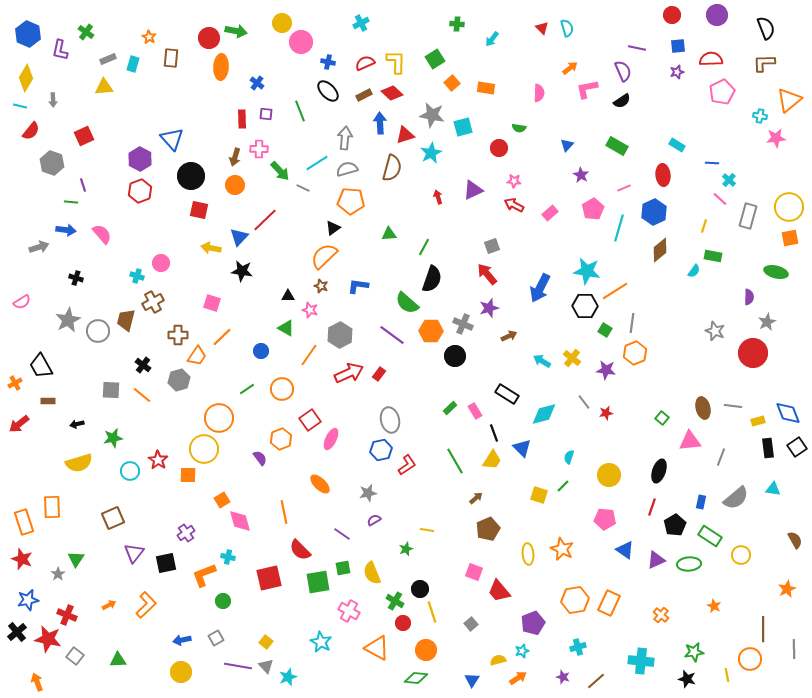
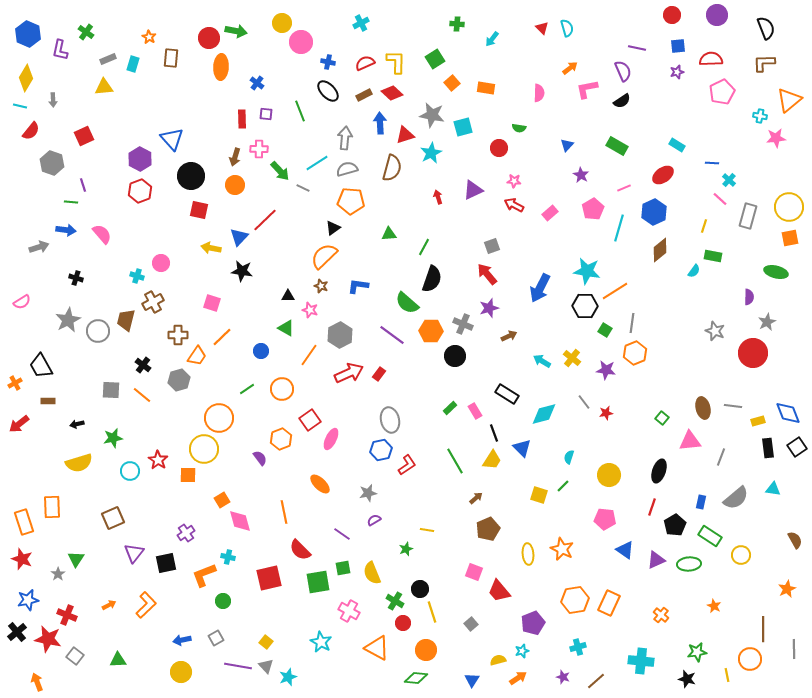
red ellipse at (663, 175): rotated 60 degrees clockwise
green star at (694, 652): moved 3 px right
